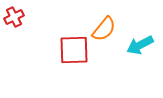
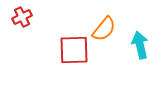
red cross: moved 8 px right
cyan arrow: rotated 104 degrees clockwise
